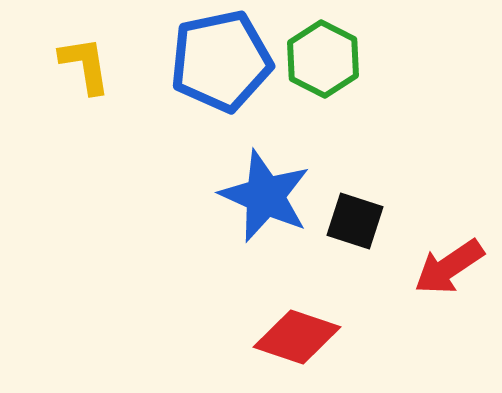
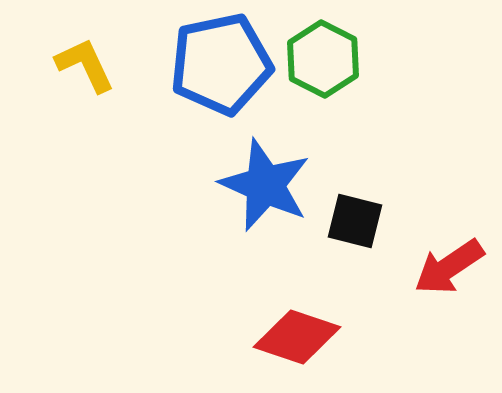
blue pentagon: moved 3 px down
yellow L-shape: rotated 16 degrees counterclockwise
blue star: moved 11 px up
black square: rotated 4 degrees counterclockwise
